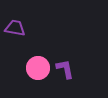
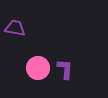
purple L-shape: rotated 15 degrees clockwise
